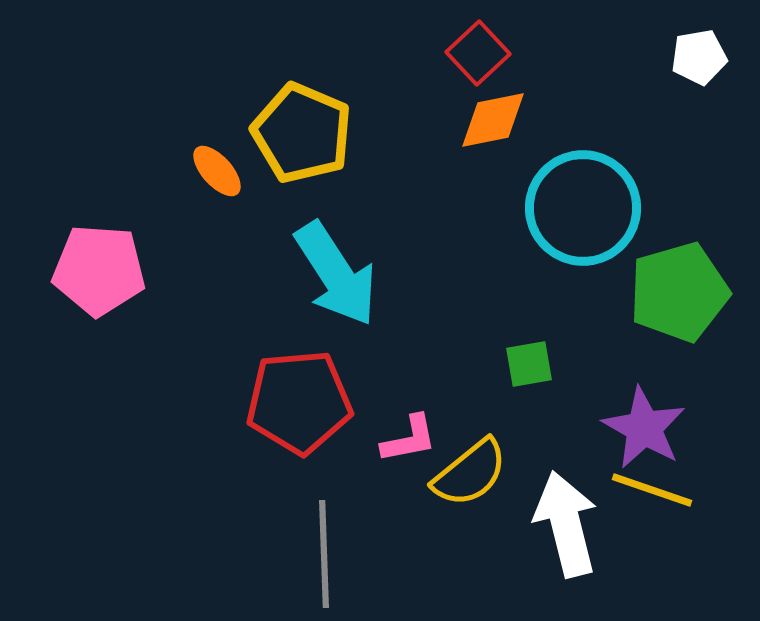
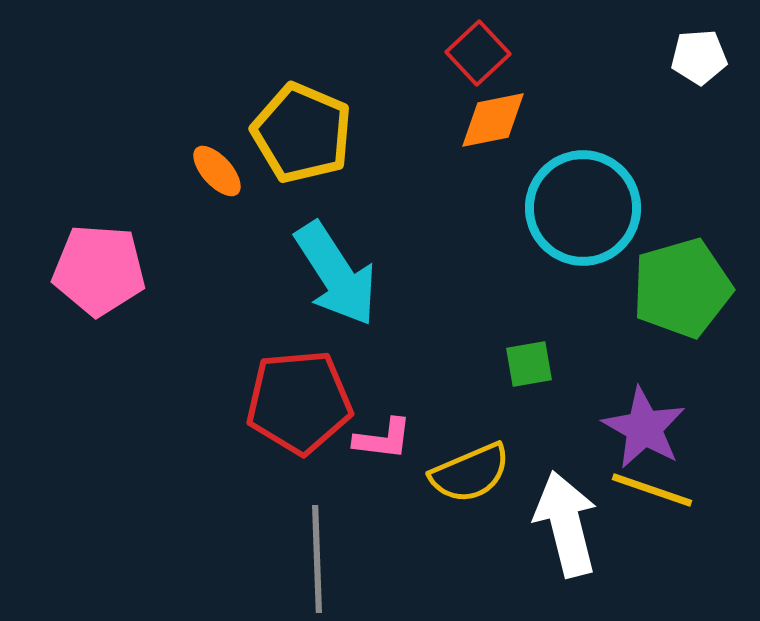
white pentagon: rotated 6 degrees clockwise
green pentagon: moved 3 px right, 4 px up
pink L-shape: moved 26 px left; rotated 18 degrees clockwise
yellow semicircle: rotated 16 degrees clockwise
gray line: moved 7 px left, 5 px down
